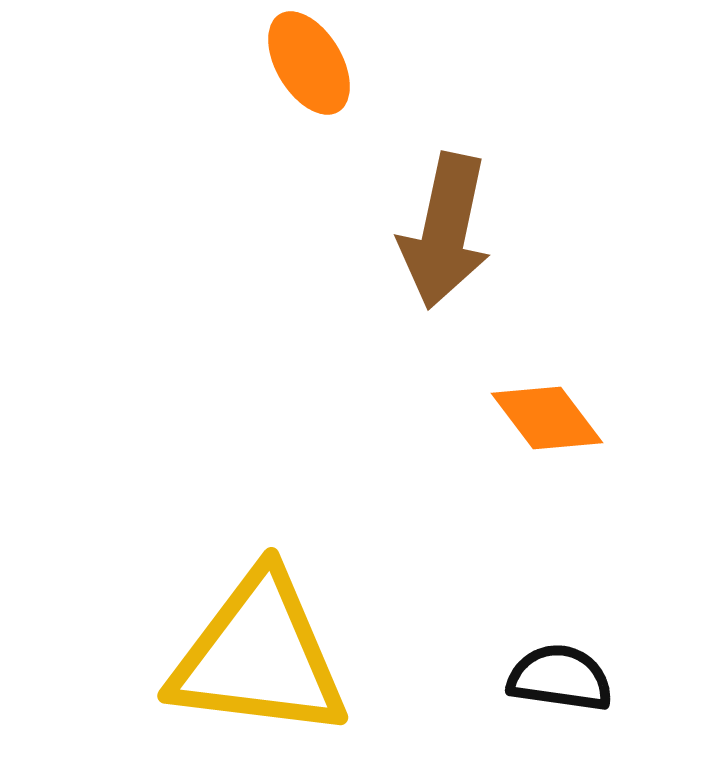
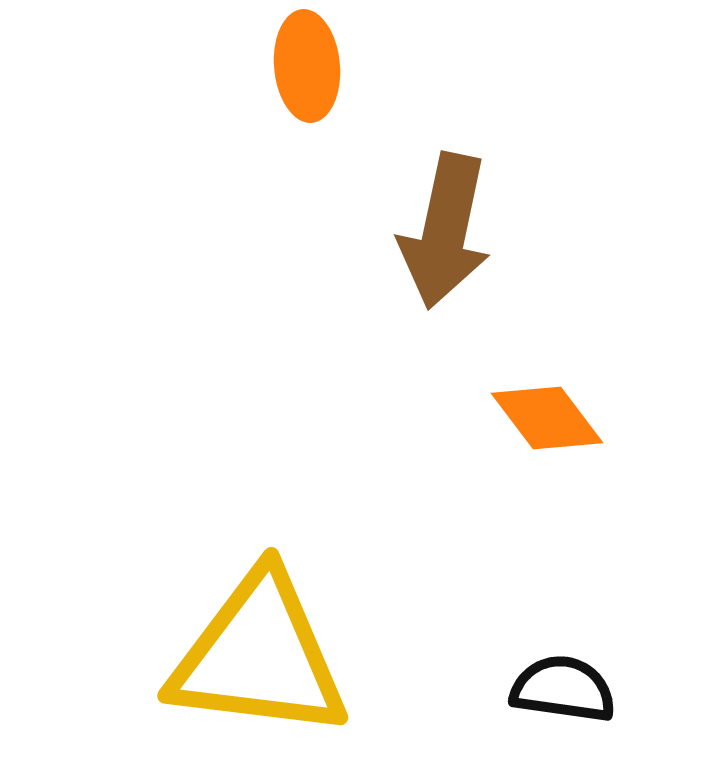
orange ellipse: moved 2 px left, 3 px down; rotated 26 degrees clockwise
black semicircle: moved 3 px right, 11 px down
